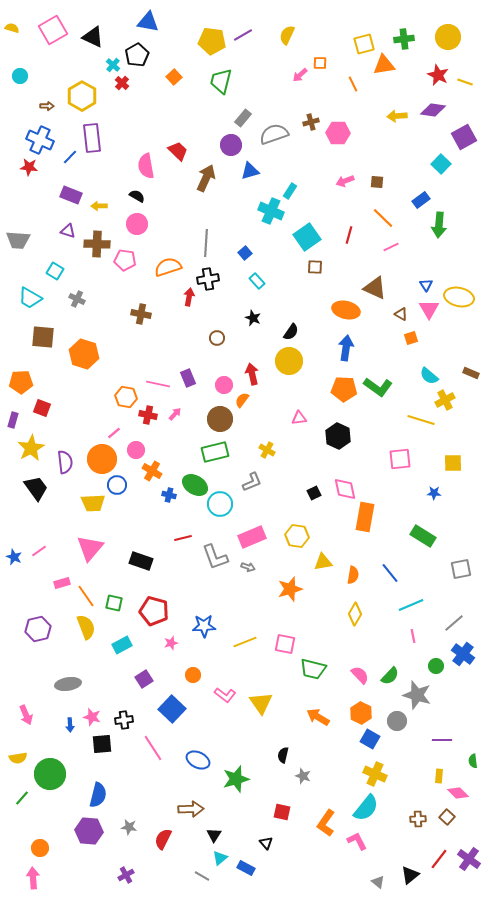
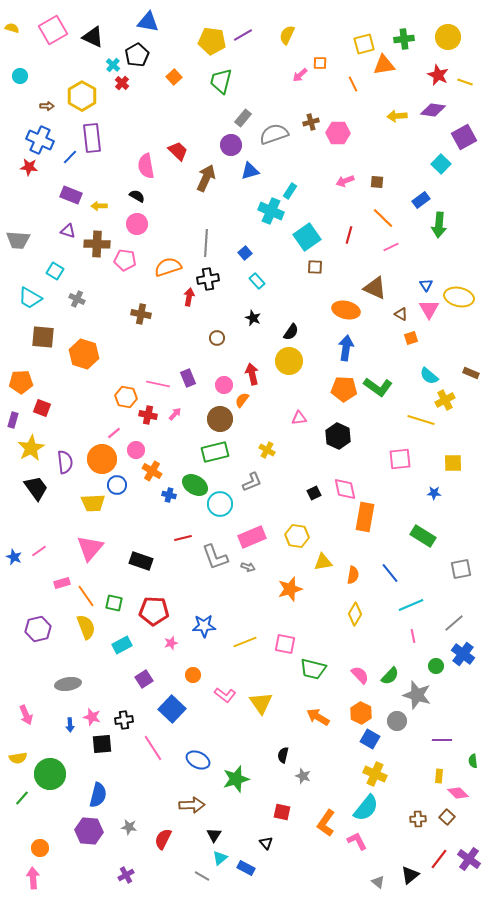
red pentagon at (154, 611): rotated 12 degrees counterclockwise
brown arrow at (191, 809): moved 1 px right, 4 px up
